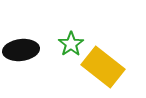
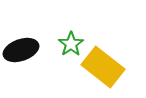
black ellipse: rotated 12 degrees counterclockwise
